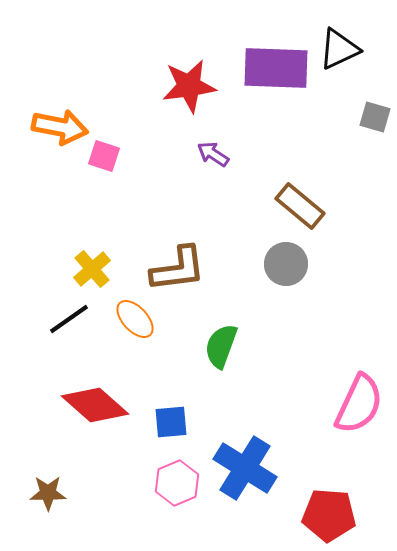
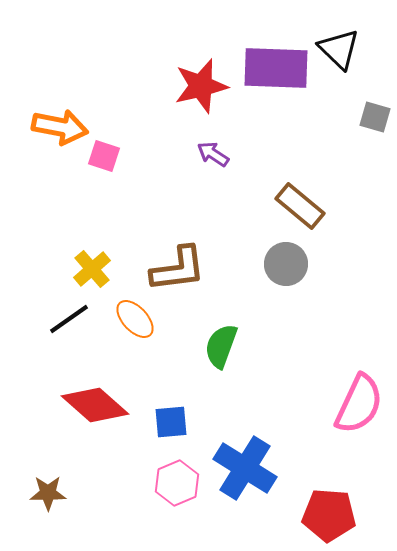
black triangle: rotated 51 degrees counterclockwise
red star: moved 12 px right; rotated 6 degrees counterclockwise
